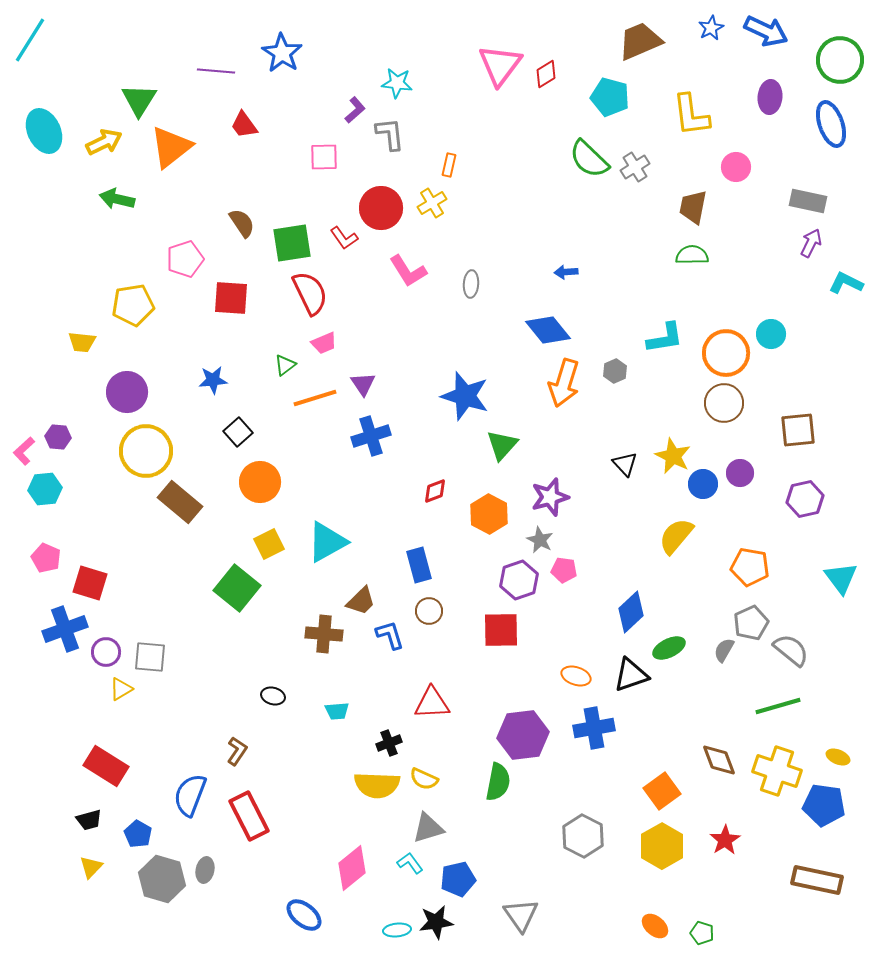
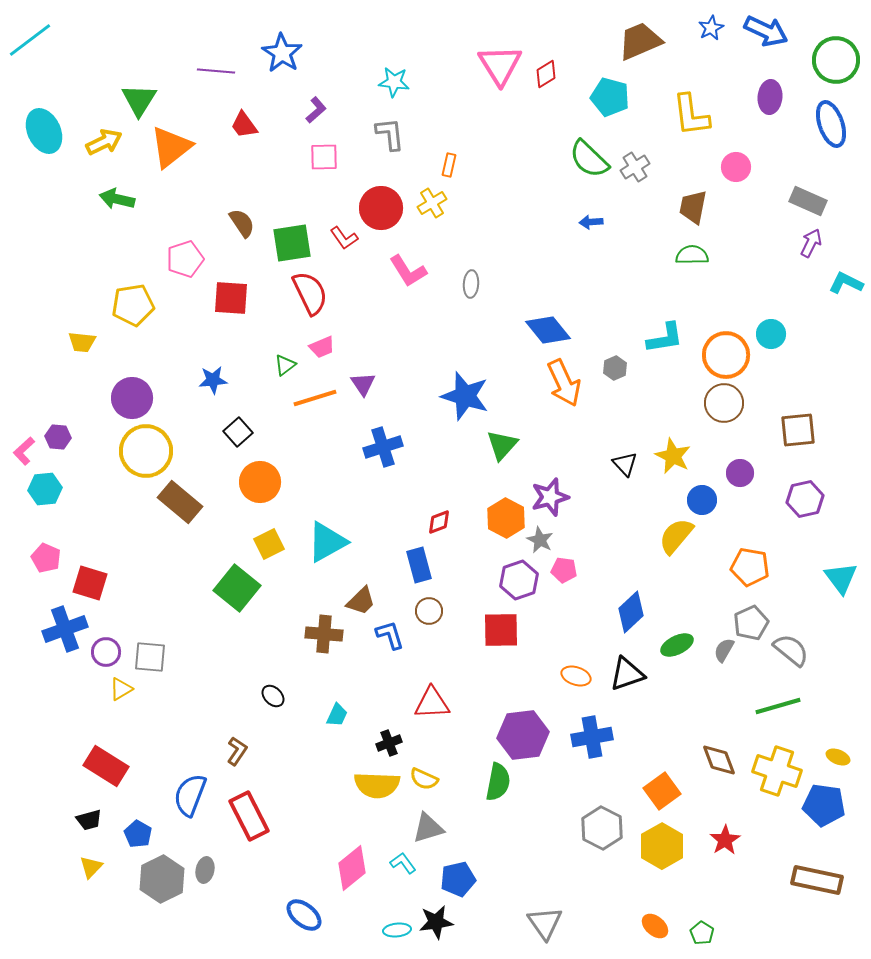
cyan line at (30, 40): rotated 21 degrees clockwise
green circle at (840, 60): moved 4 px left
pink triangle at (500, 65): rotated 9 degrees counterclockwise
cyan star at (397, 83): moved 3 px left, 1 px up
purple L-shape at (355, 110): moved 39 px left
gray rectangle at (808, 201): rotated 12 degrees clockwise
blue arrow at (566, 272): moved 25 px right, 50 px up
pink trapezoid at (324, 343): moved 2 px left, 4 px down
orange circle at (726, 353): moved 2 px down
gray hexagon at (615, 371): moved 3 px up
orange arrow at (564, 383): rotated 42 degrees counterclockwise
purple circle at (127, 392): moved 5 px right, 6 px down
blue cross at (371, 436): moved 12 px right, 11 px down
blue circle at (703, 484): moved 1 px left, 16 px down
red diamond at (435, 491): moved 4 px right, 31 px down
orange hexagon at (489, 514): moved 17 px right, 4 px down
green ellipse at (669, 648): moved 8 px right, 3 px up
black triangle at (631, 675): moved 4 px left, 1 px up
black ellipse at (273, 696): rotated 30 degrees clockwise
cyan trapezoid at (337, 711): moved 4 px down; rotated 60 degrees counterclockwise
blue cross at (594, 728): moved 2 px left, 9 px down
gray hexagon at (583, 836): moved 19 px right, 8 px up
cyan L-shape at (410, 863): moved 7 px left
gray hexagon at (162, 879): rotated 18 degrees clockwise
gray triangle at (521, 915): moved 24 px right, 8 px down
green pentagon at (702, 933): rotated 15 degrees clockwise
